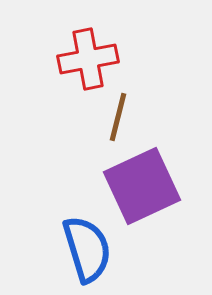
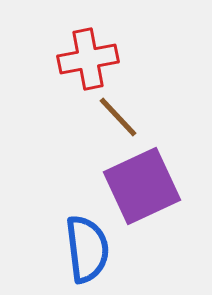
brown line: rotated 57 degrees counterclockwise
blue semicircle: rotated 10 degrees clockwise
